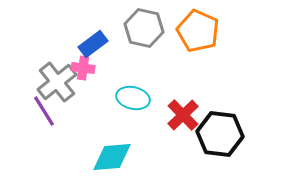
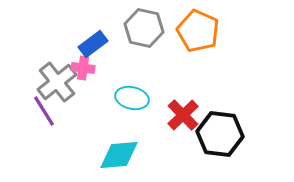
cyan ellipse: moved 1 px left
cyan diamond: moved 7 px right, 2 px up
